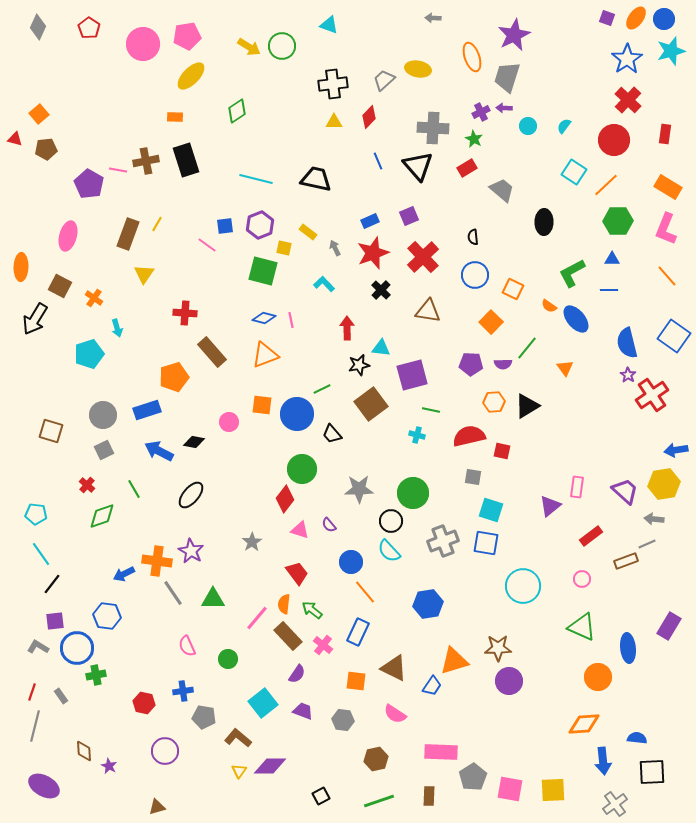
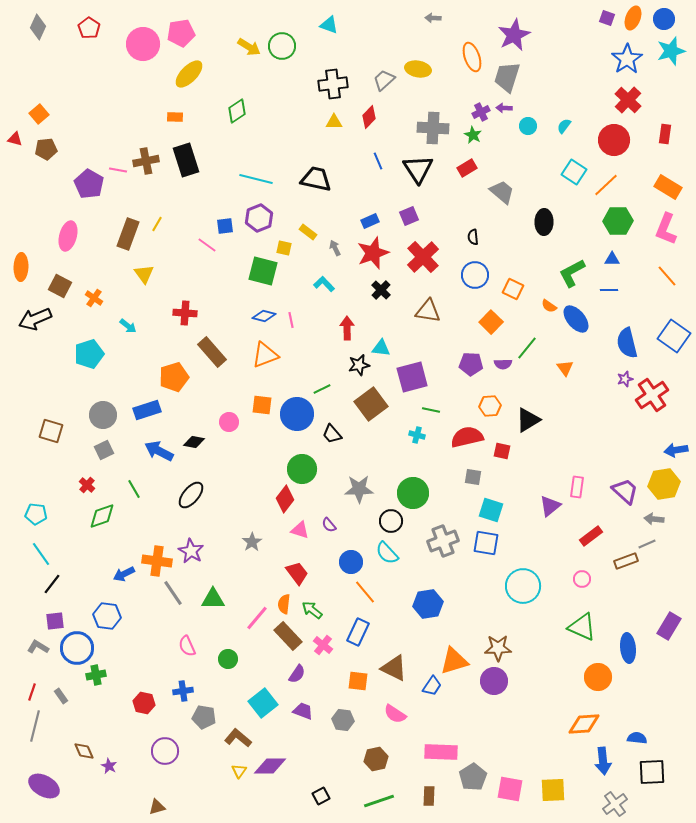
orange ellipse at (636, 18): moved 3 px left; rotated 15 degrees counterclockwise
pink pentagon at (187, 36): moved 6 px left, 3 px up
yellow ellipse at (191, 76): moved 2 px left, 2 px up
green star at (474, 139): moved 1 px left, 4 px up
black triangle at (418, 166): moved 3 px down; rotated 8 degrees clockwise
gray trapezoid at (502, 190): moved 2 px down
purple hexagon at (260, 225): moved 1 px left, 7 px up
yellow triangle at (144, 274): rotated 10 degrees counterclockwise
blue diamond at (264, 318): moved 2 px up
black arrow at (35, 319): rotated 36 degrees clockwise
cyan arrow at (117, 328): moved 11 px right, 2 px up; rotated 36 degrees counterclockwise
purple square at (412, 375): moved 2 px down
purple star at (628, 375): moved 3 px left, 4 px down; rotated 21 degrees clockwise
orange hexagon at (494, 402): moved 4 px left, 4 px down
black triangle at (527, 406): moved 1 px right, 14 px down
red semicircle at (469, 436): moved 2 px left, 1 px down
cyan semicircle at (389, 551): moved 2 px left, 2 px down
orange square at (356, 681): moved 2 px right
purple circle at (509, 681): moved 15 px left
brown diamond at (84, 751): rotated 20 degrees counterclockwise
